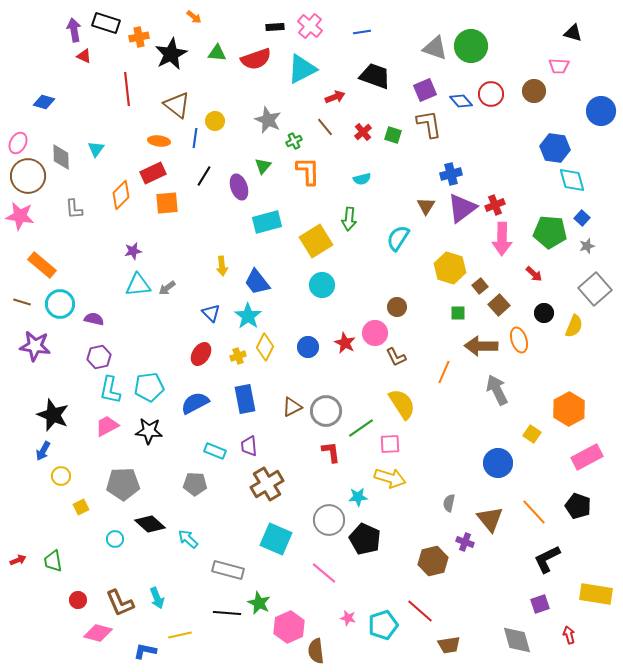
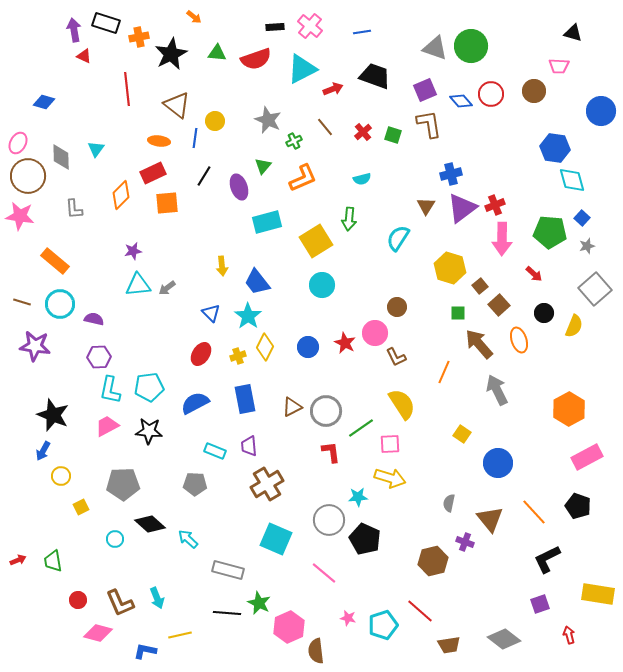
red arrow at (335, 97): moved 2 px left, 8 px up
orange L-shape at (308, 171): moved 5 px left, 7 px down; rotated 68 degrees clockwise
orange rectangle at (42, 265): moved 13 px right, 4 px up
brown arrow at (481, 346): moved 2 px left, 2 px up; rotated 48 degrees clockwise
purple hexagon at (99, 357): rotated 10 degrees clockwise
yellow square at (532, 434): moved 70 px left
yellow rectangle at (596, 594): moved 2 px right
gray diamond at (517, 640): moved 13 px left, 1 px up; rotated 36 degrees counterclockwise
